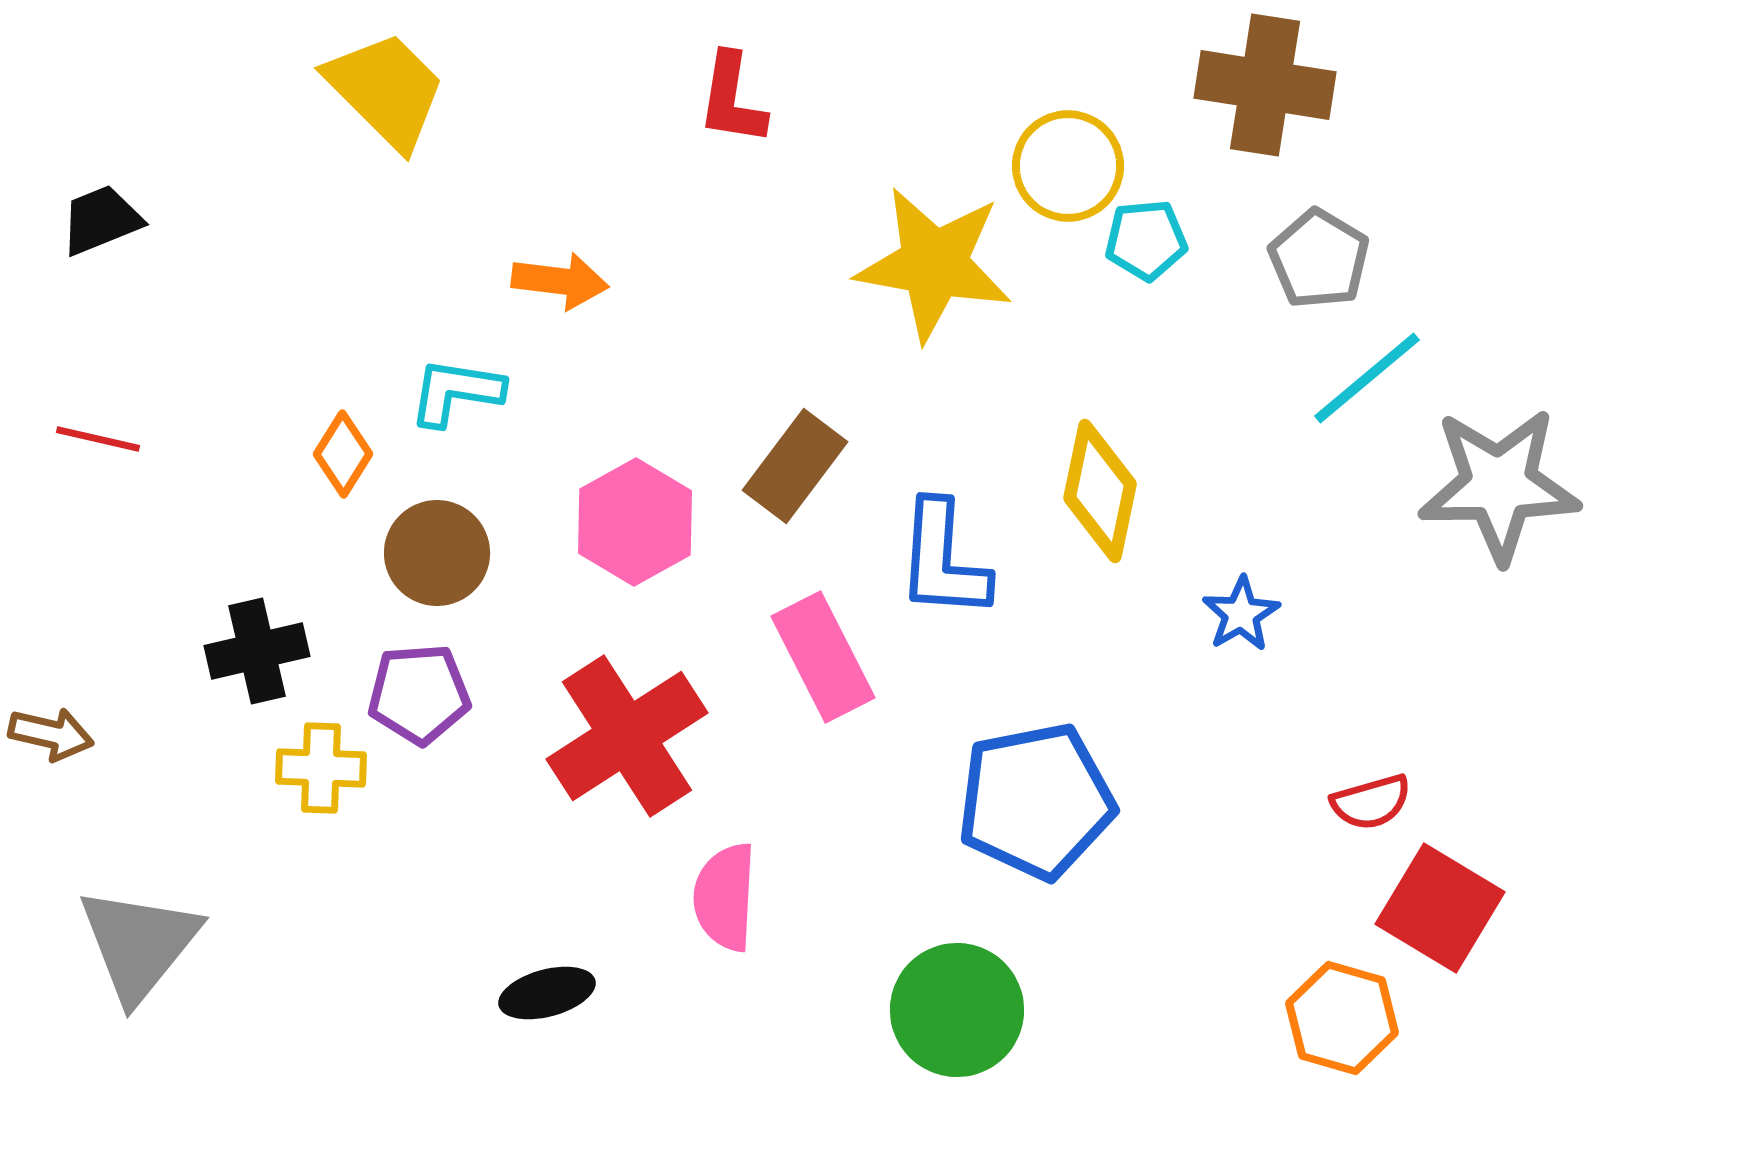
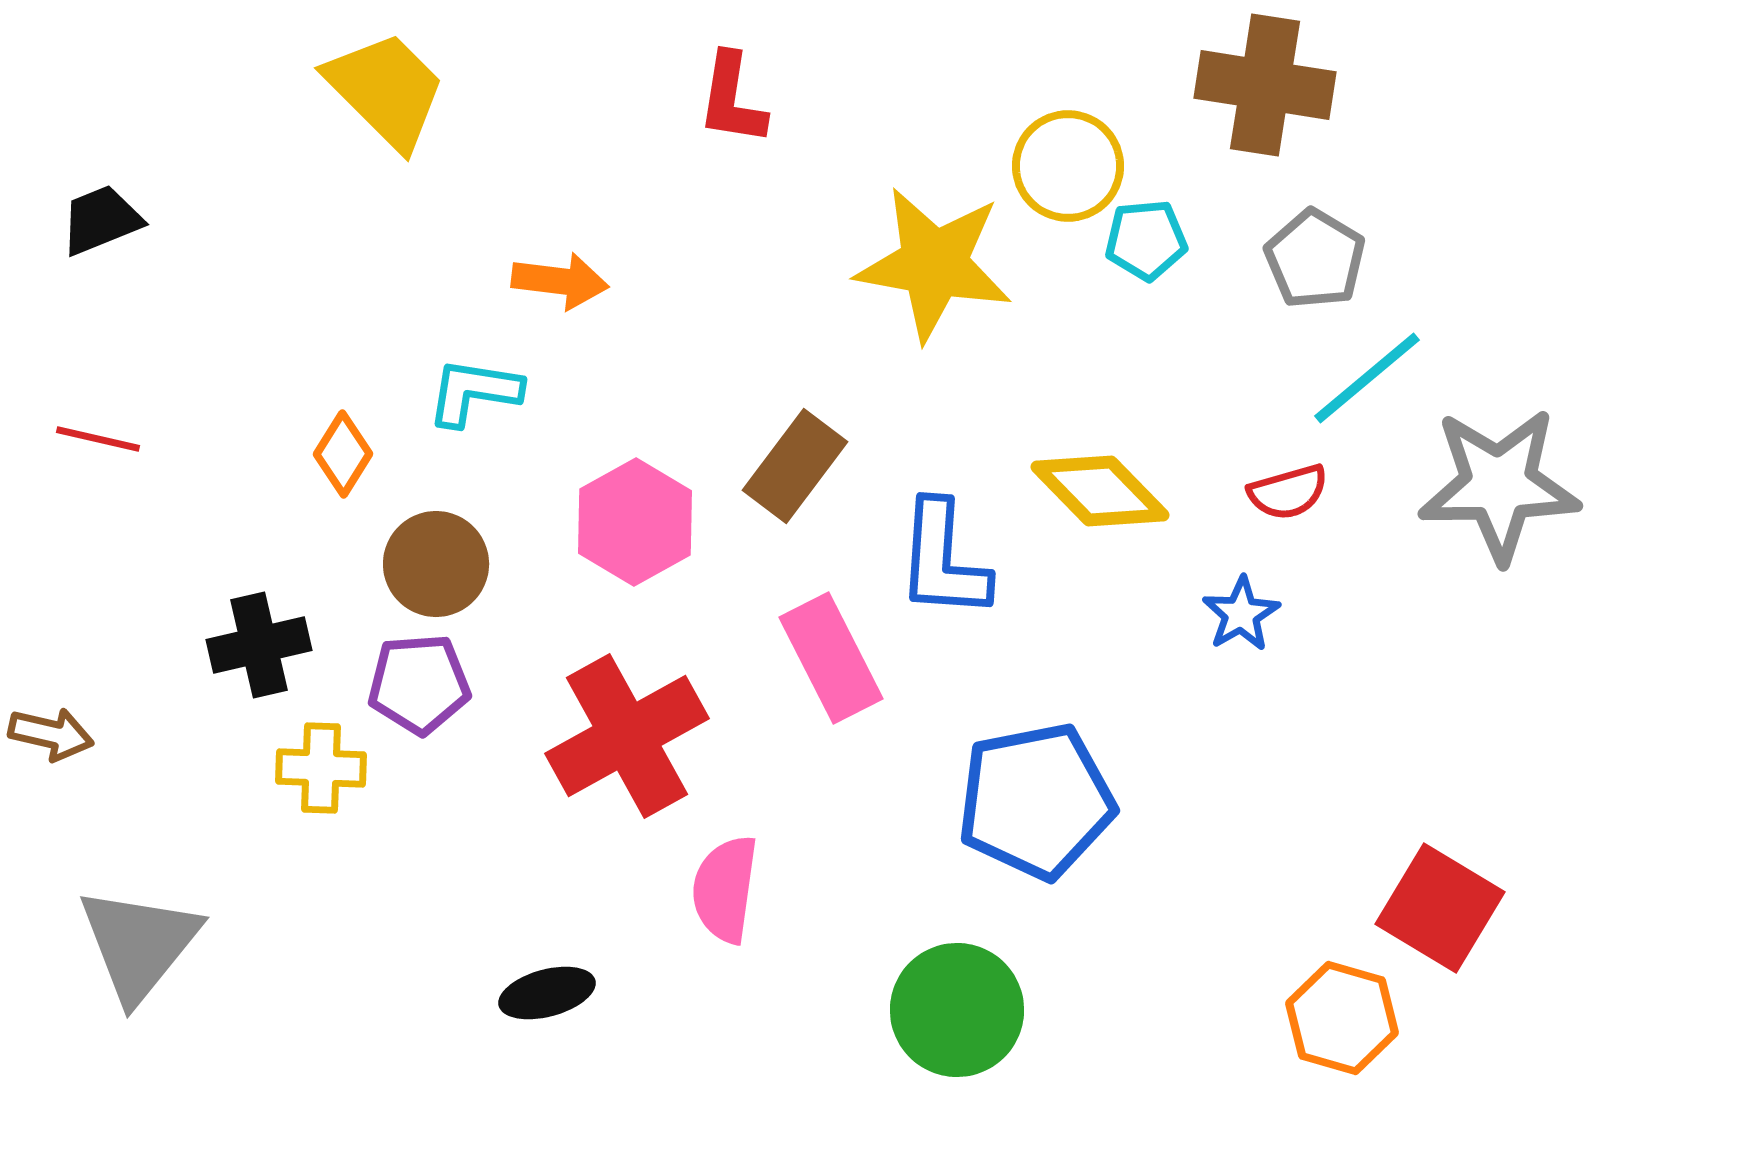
gray pentagon: moved 4 px left
cyan L-shape: moved 18 px right
yellow diamond: rotated 56 degrees counterclockwise
brown circle: moved 1 px left, 11 px down
black cross: moved 2 px right, 6 px up
pink rectangle: moved 8 px right, 1 px down
purple pentagon: moved 10 px up
red cross: rotated 4 degrees clockwise
red semicircle: moved 83 px left, 310 px up
pink semicircle: moved 8 px up; rotated 5 degrees clockwise
